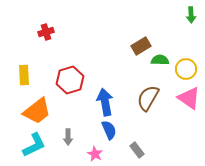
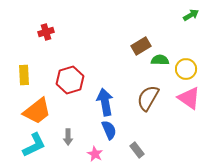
green arrow: rotated 119 degrees counterclockwise
